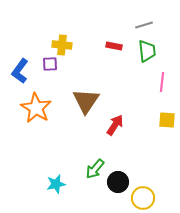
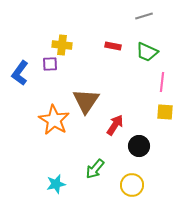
gray line: moved 9 px up
red rectangle: moved 1 px left
green trapezoid: moved 1 px down; rotated 120 degrees clockwise
blue L-shape: moved 2 px down
orange star: moved 18 px right, 12 px down
yellow square: moved 2 px left, 8 px up
black circle: moved 21 px right, 36 px up
yellow circle: moved 11 px left, 13 px up
